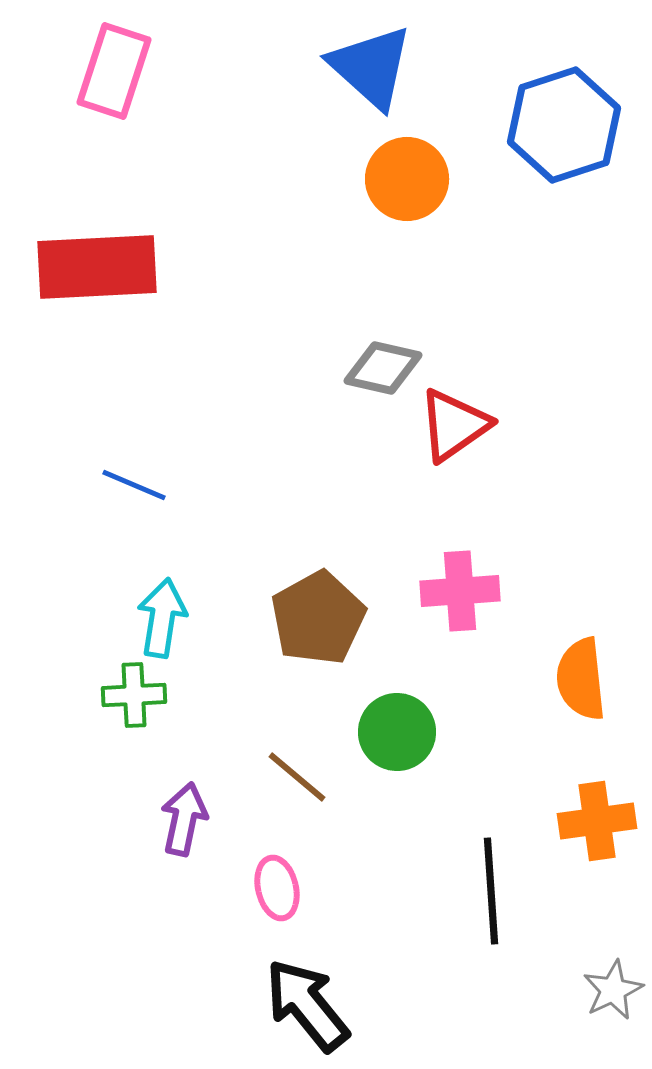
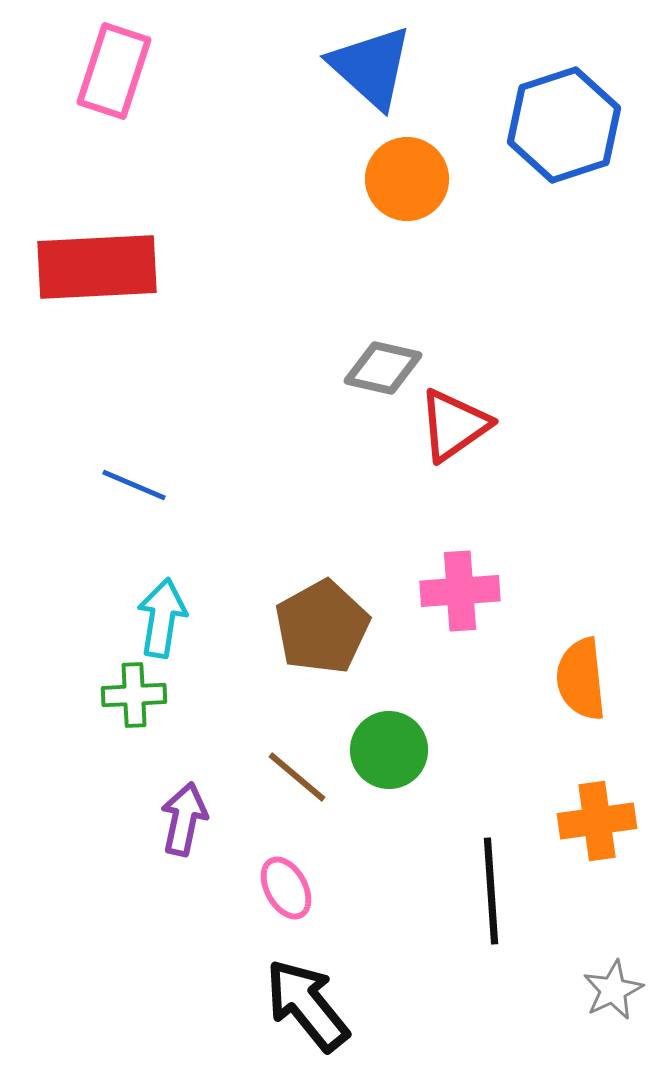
brown pentagon: moved 4 px right, 9 px down
green circle: moved 8 px left, 18 px down
pink ellipse: moved 9 px right; rotated 16 degrees counterclockwise
